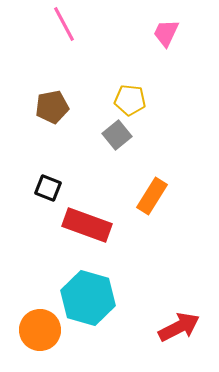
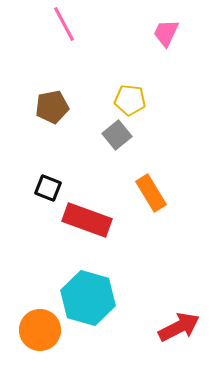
orange rectangle: moved 1 px left, 3 px up; rotated 63 degrees counterclockwise
red rectangle: moved 5 px up
